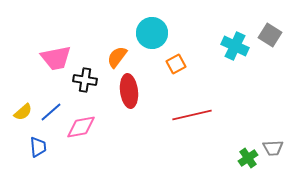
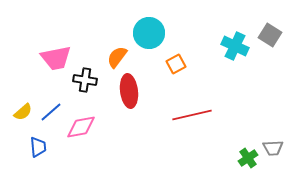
cyan circle: moved 3 px left
